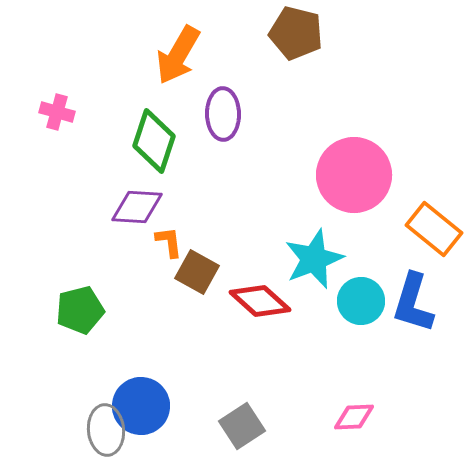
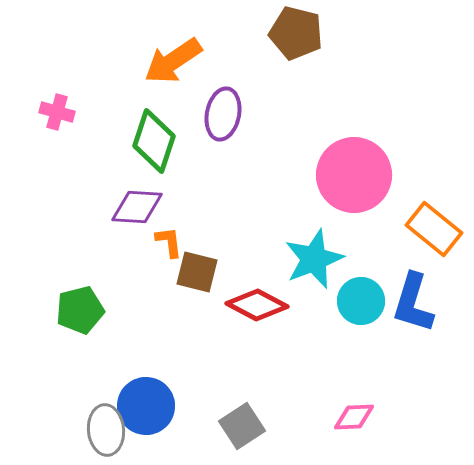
orange arrow: moved 5 px left, 6 px down; rotated 26 degrees clockwise
purple ellipse: rotated 12 degrees clockwise
brown square: rotated 15 degrees counterclockwise
red diamond: moved 3 px left, 4 px down; rotated 14 degrees counterclockwise
blue circle: moved 5 px right
